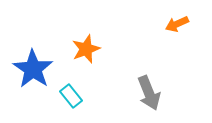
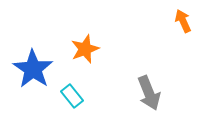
orange arrow: moved 6 px right, 3 px up; rotated 90 degrees clockwise
orange star: moved 1 px left
cyan rectangle: moved 1 px right
